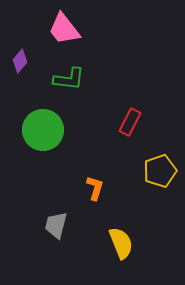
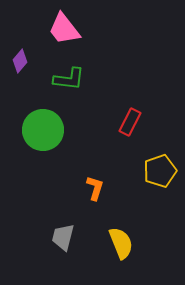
gray trapezoid: moved 7 px right, 12 px down
